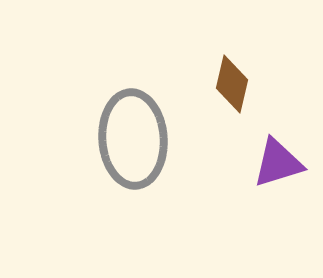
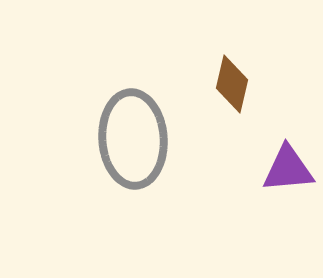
purple triangle: moved 10 px right, 6 px down; rotated 12 degrees clockwise
